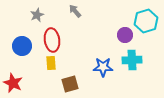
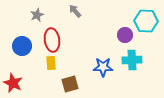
cyan hexagon: rotated 20 degrees clockwise
